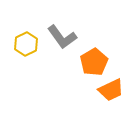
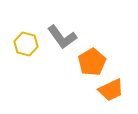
yellow hexagon: rotated 20 degrees counterclockwise
orange pentagon: moved 2 px left
